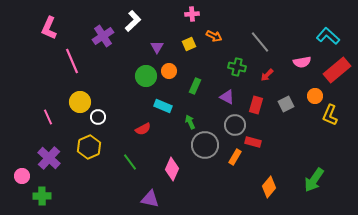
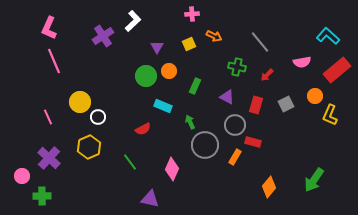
pink line at (72, 61): moved 18 px left
